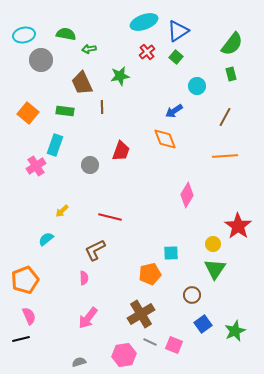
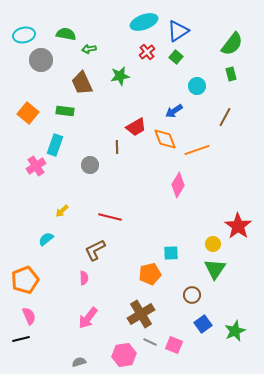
brown line at (102, 107): moved 15 px right, 40 px down
red trapezoid at (121, 151): moved 15 px right, 24 px up; rotated 40 degrees clockwise
orange line at (225, 156): moved 28 px left, 6 px up; rotated 15 degrees counterclockwise
pink diamond at (187, 195): moved 9 px left, 10 px up
